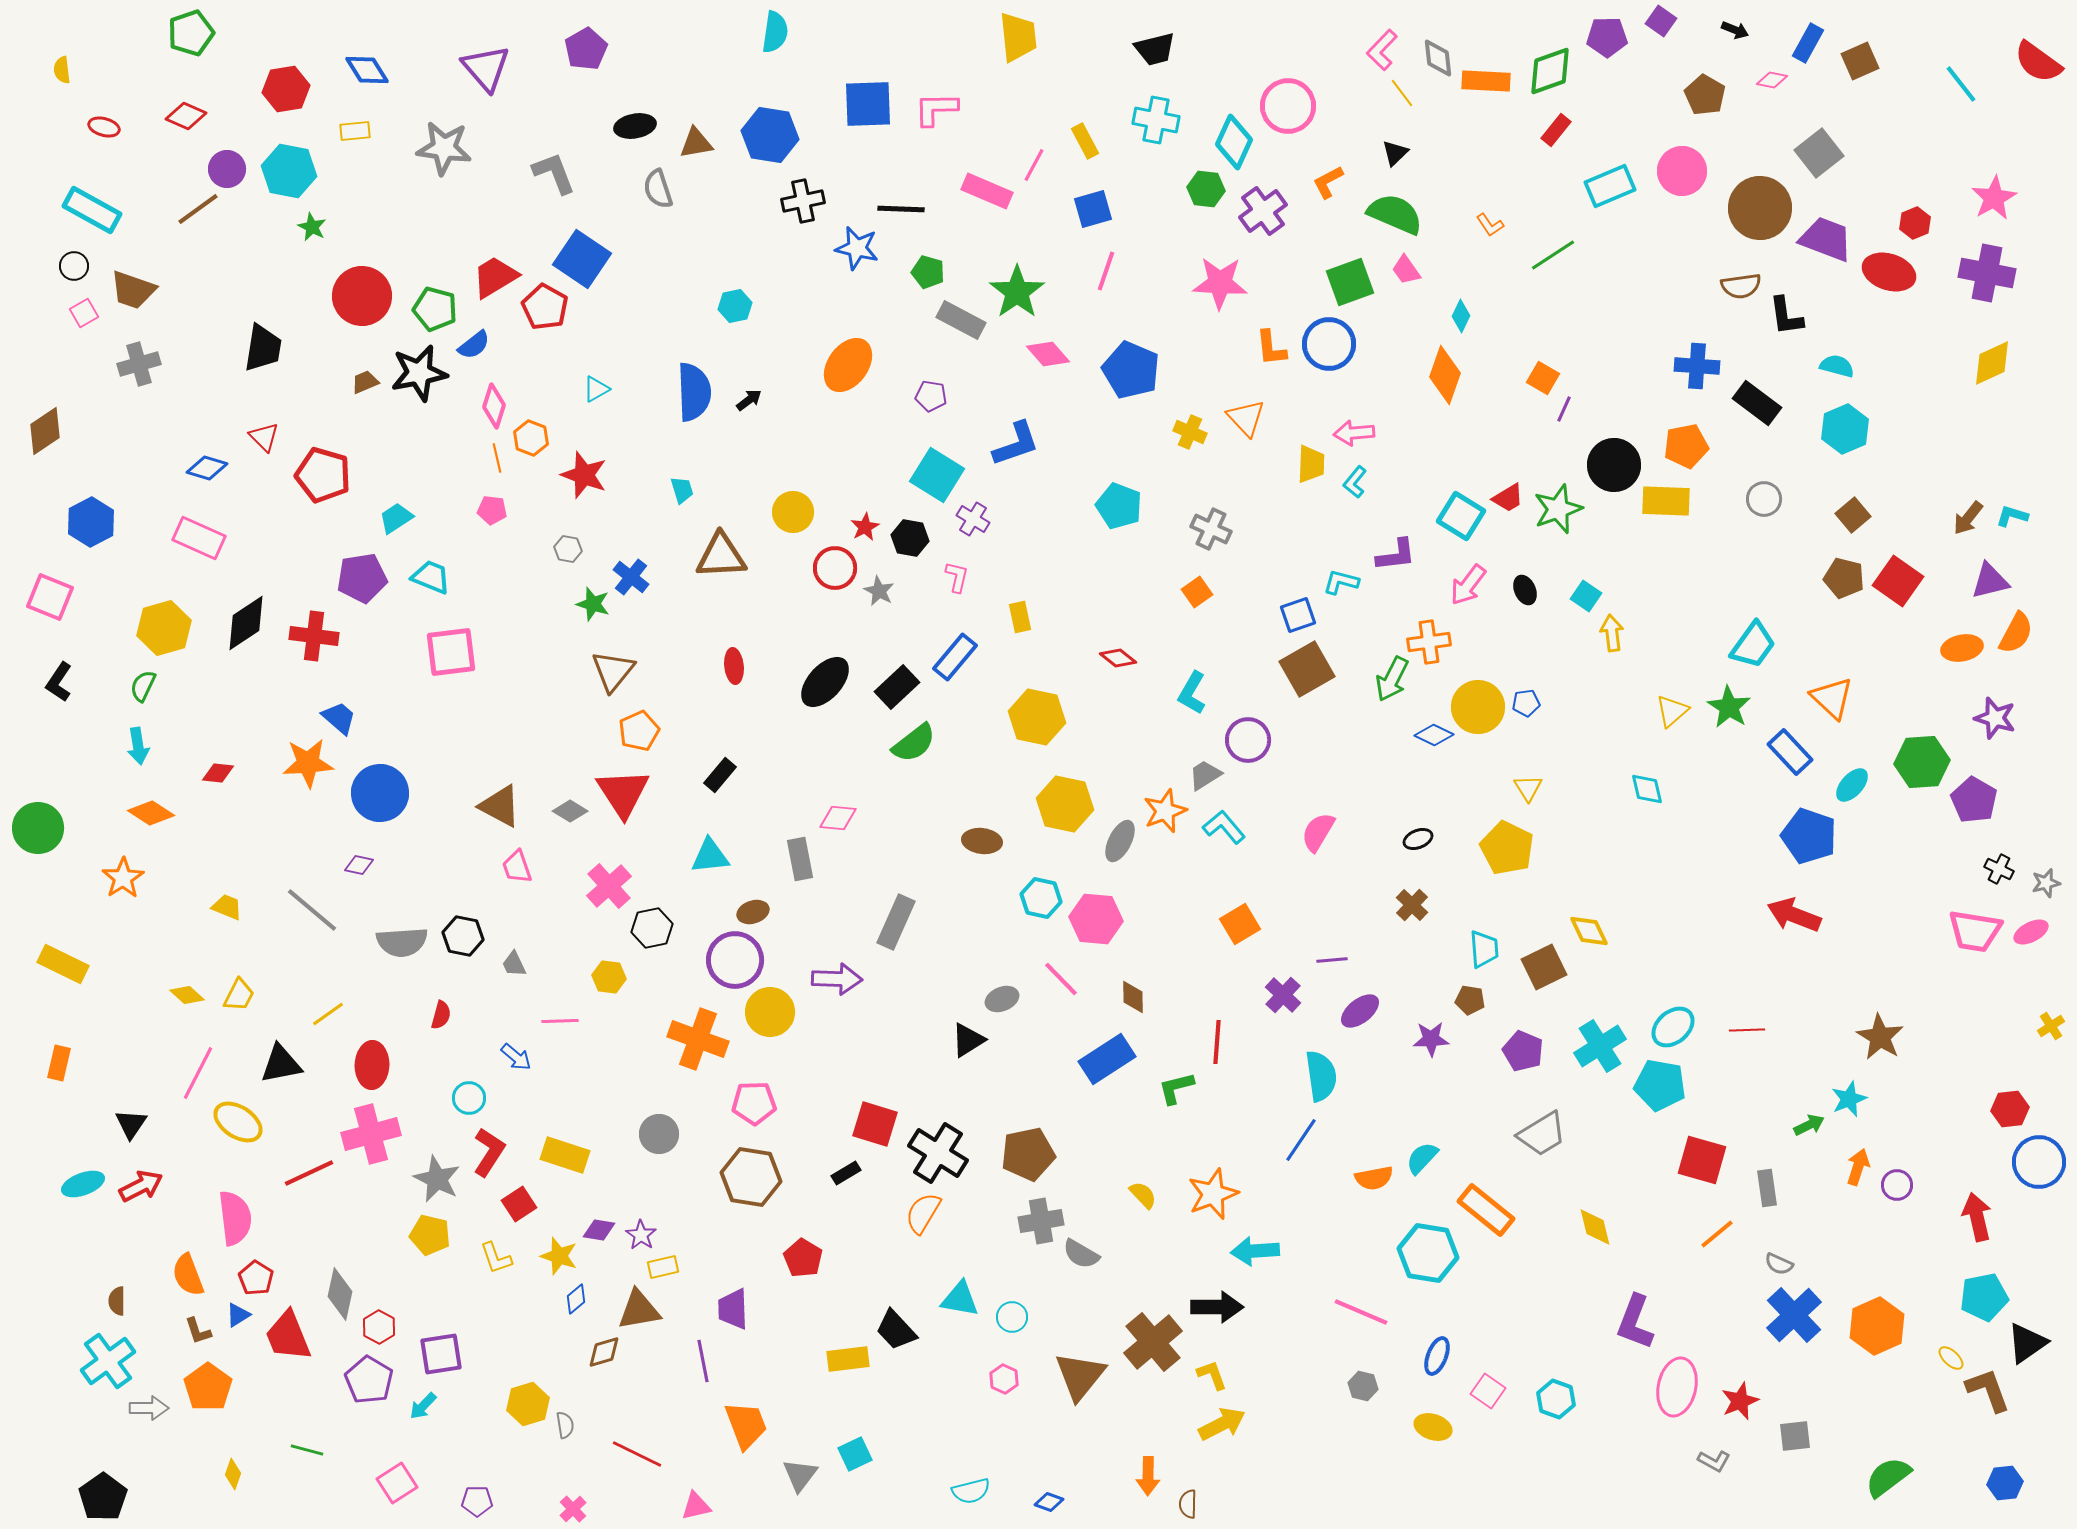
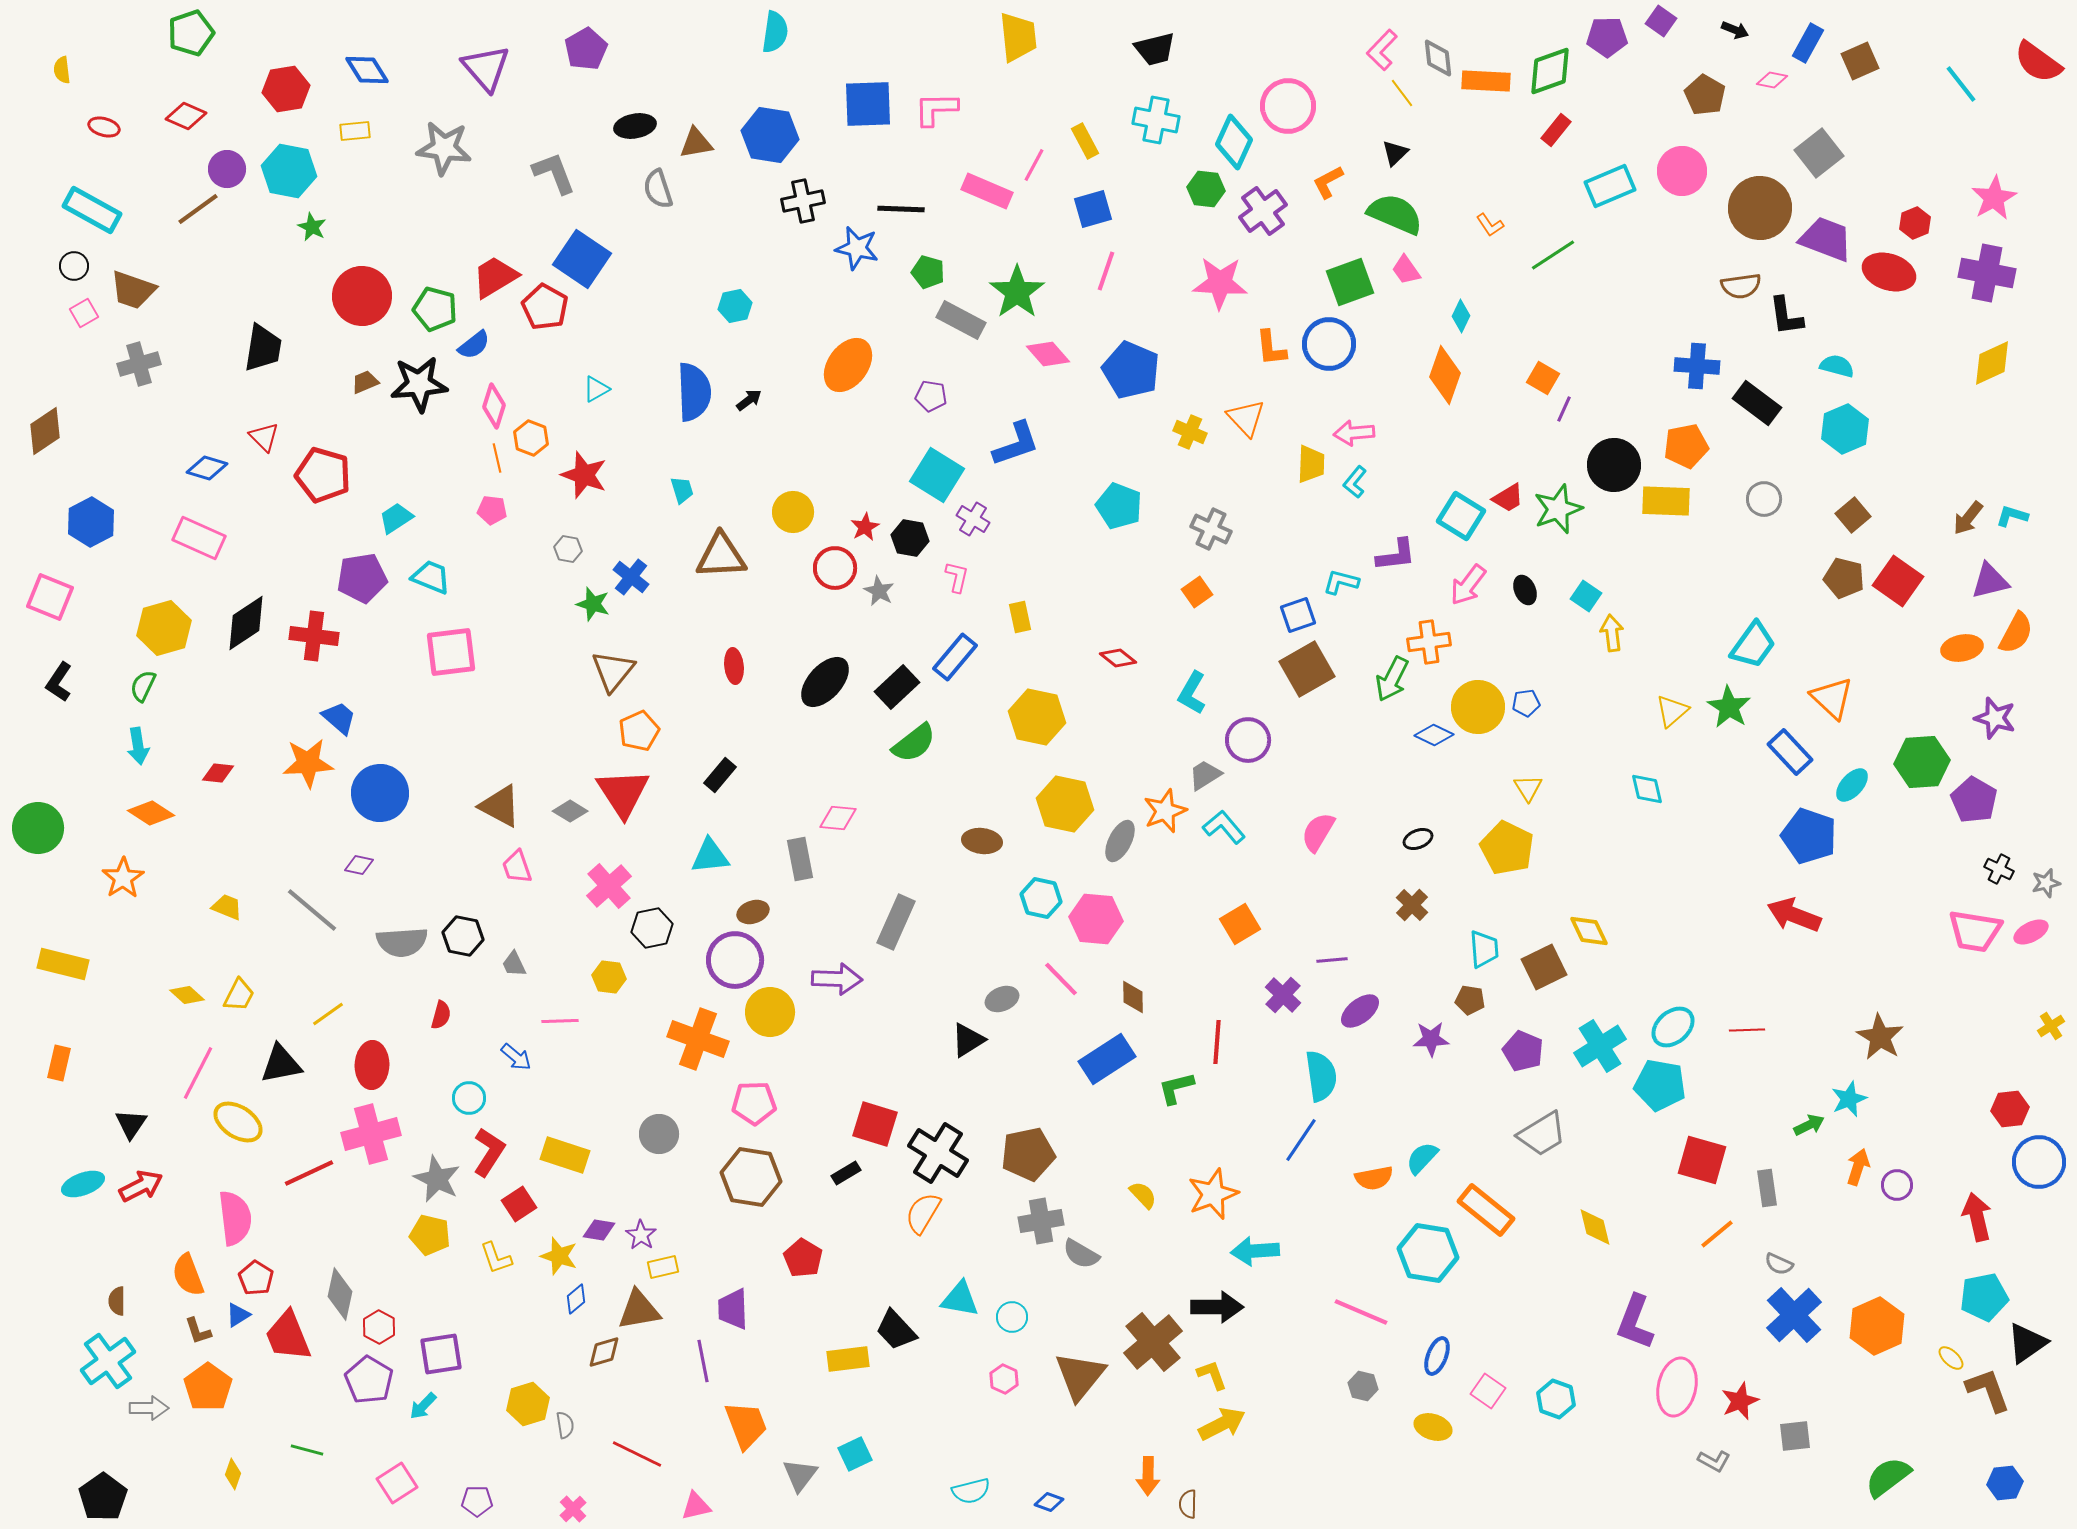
black star at (419, 373): moved 11 px down; rotated 6 degrees clockwise
yellow rectangle at (63, 964): rotated 12 degrees counterclockwise
